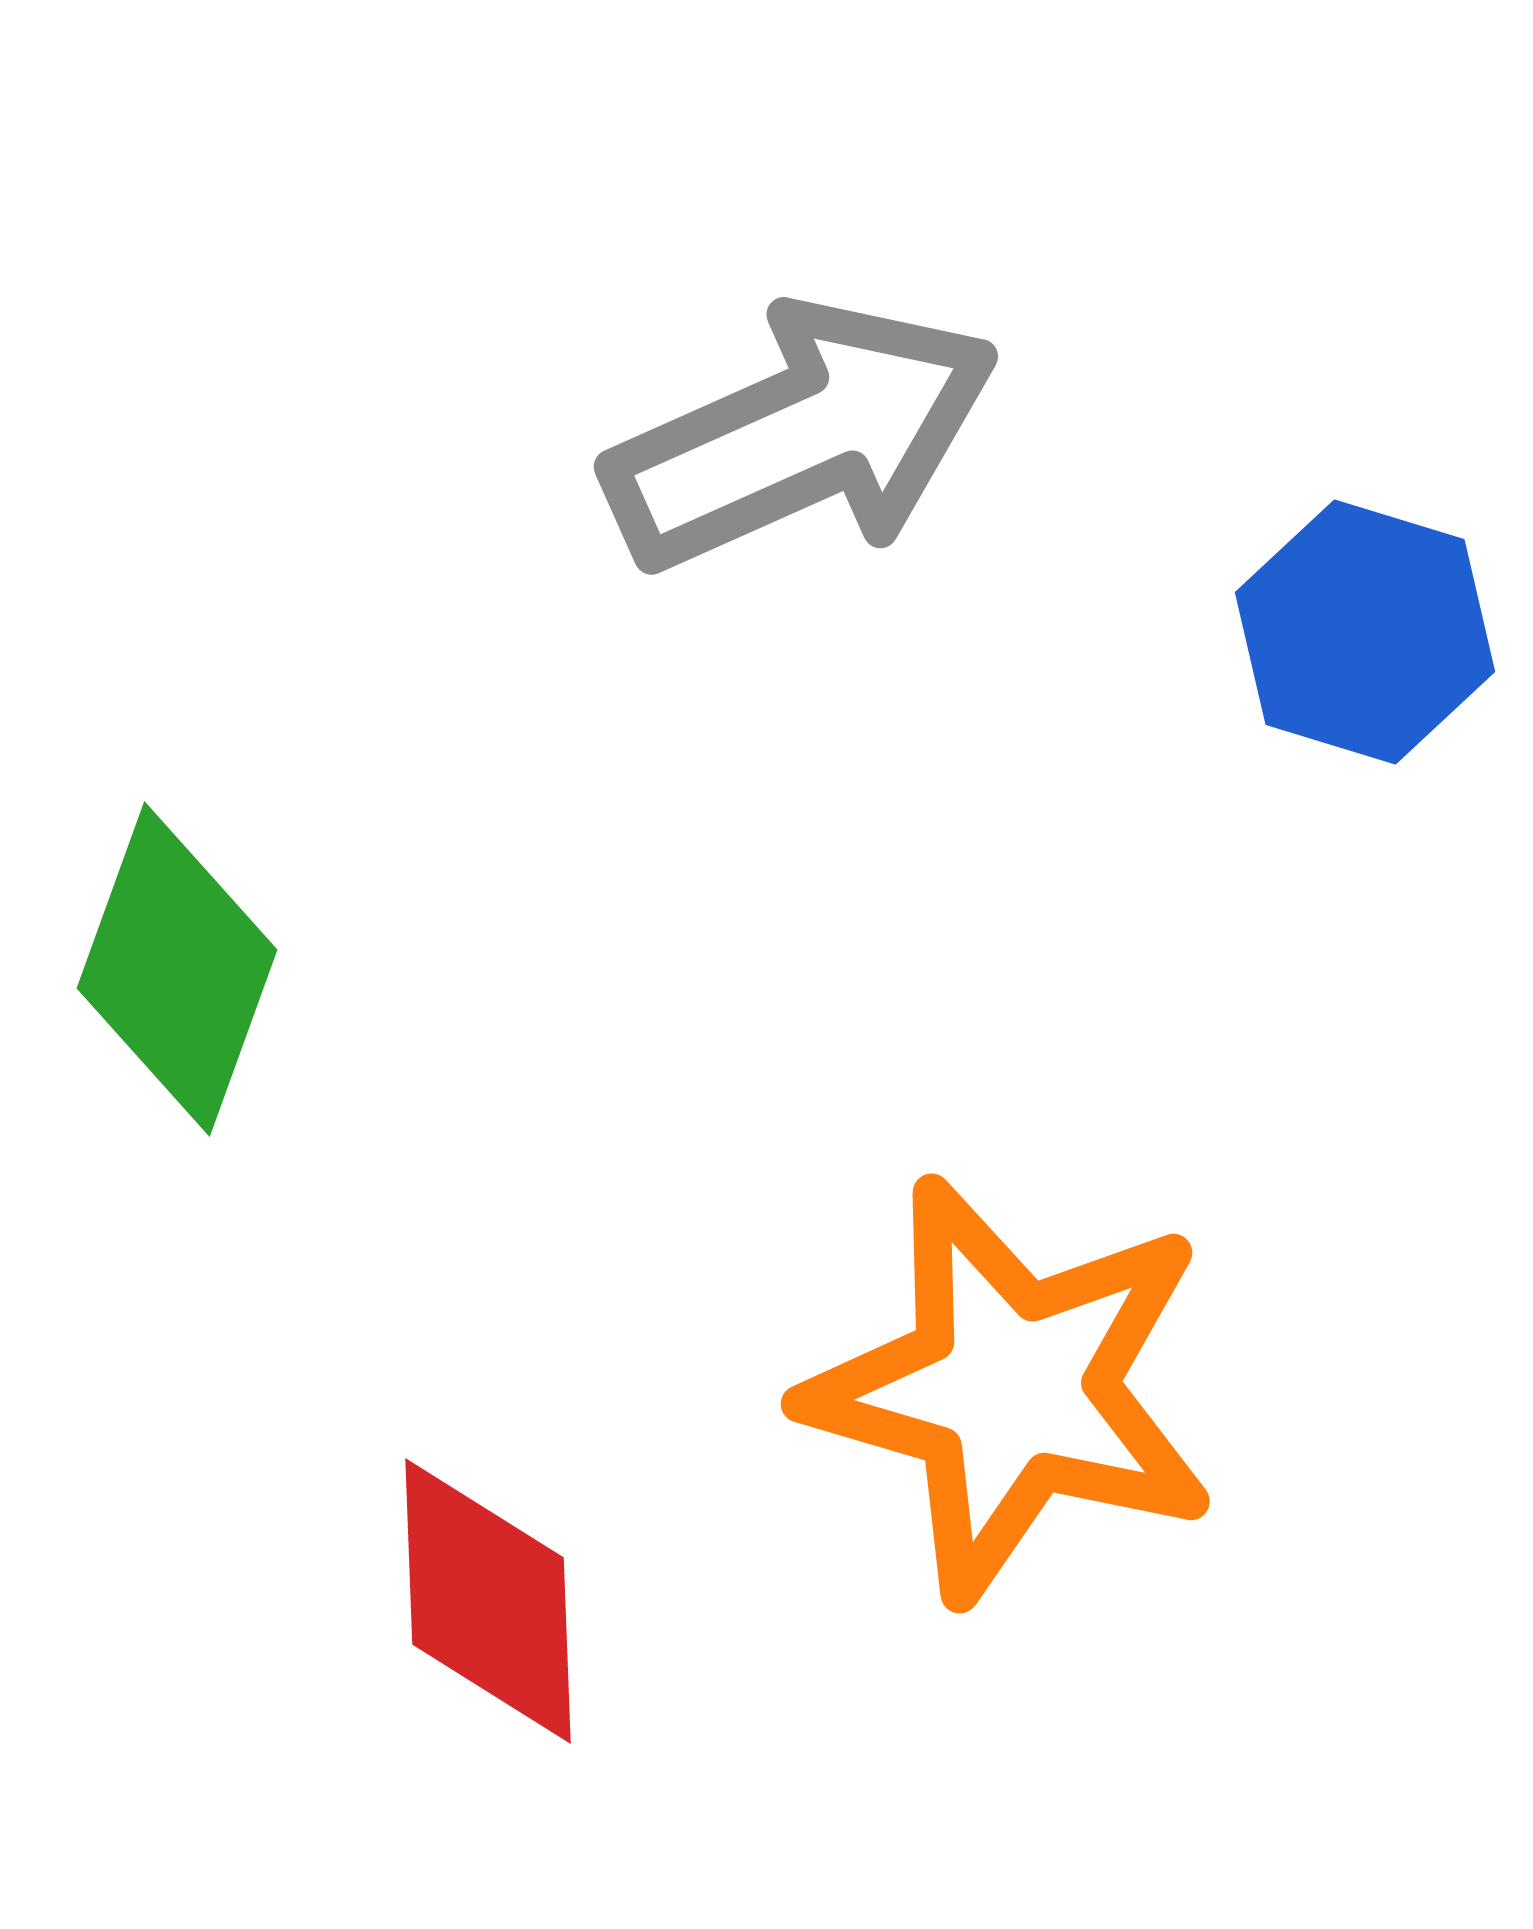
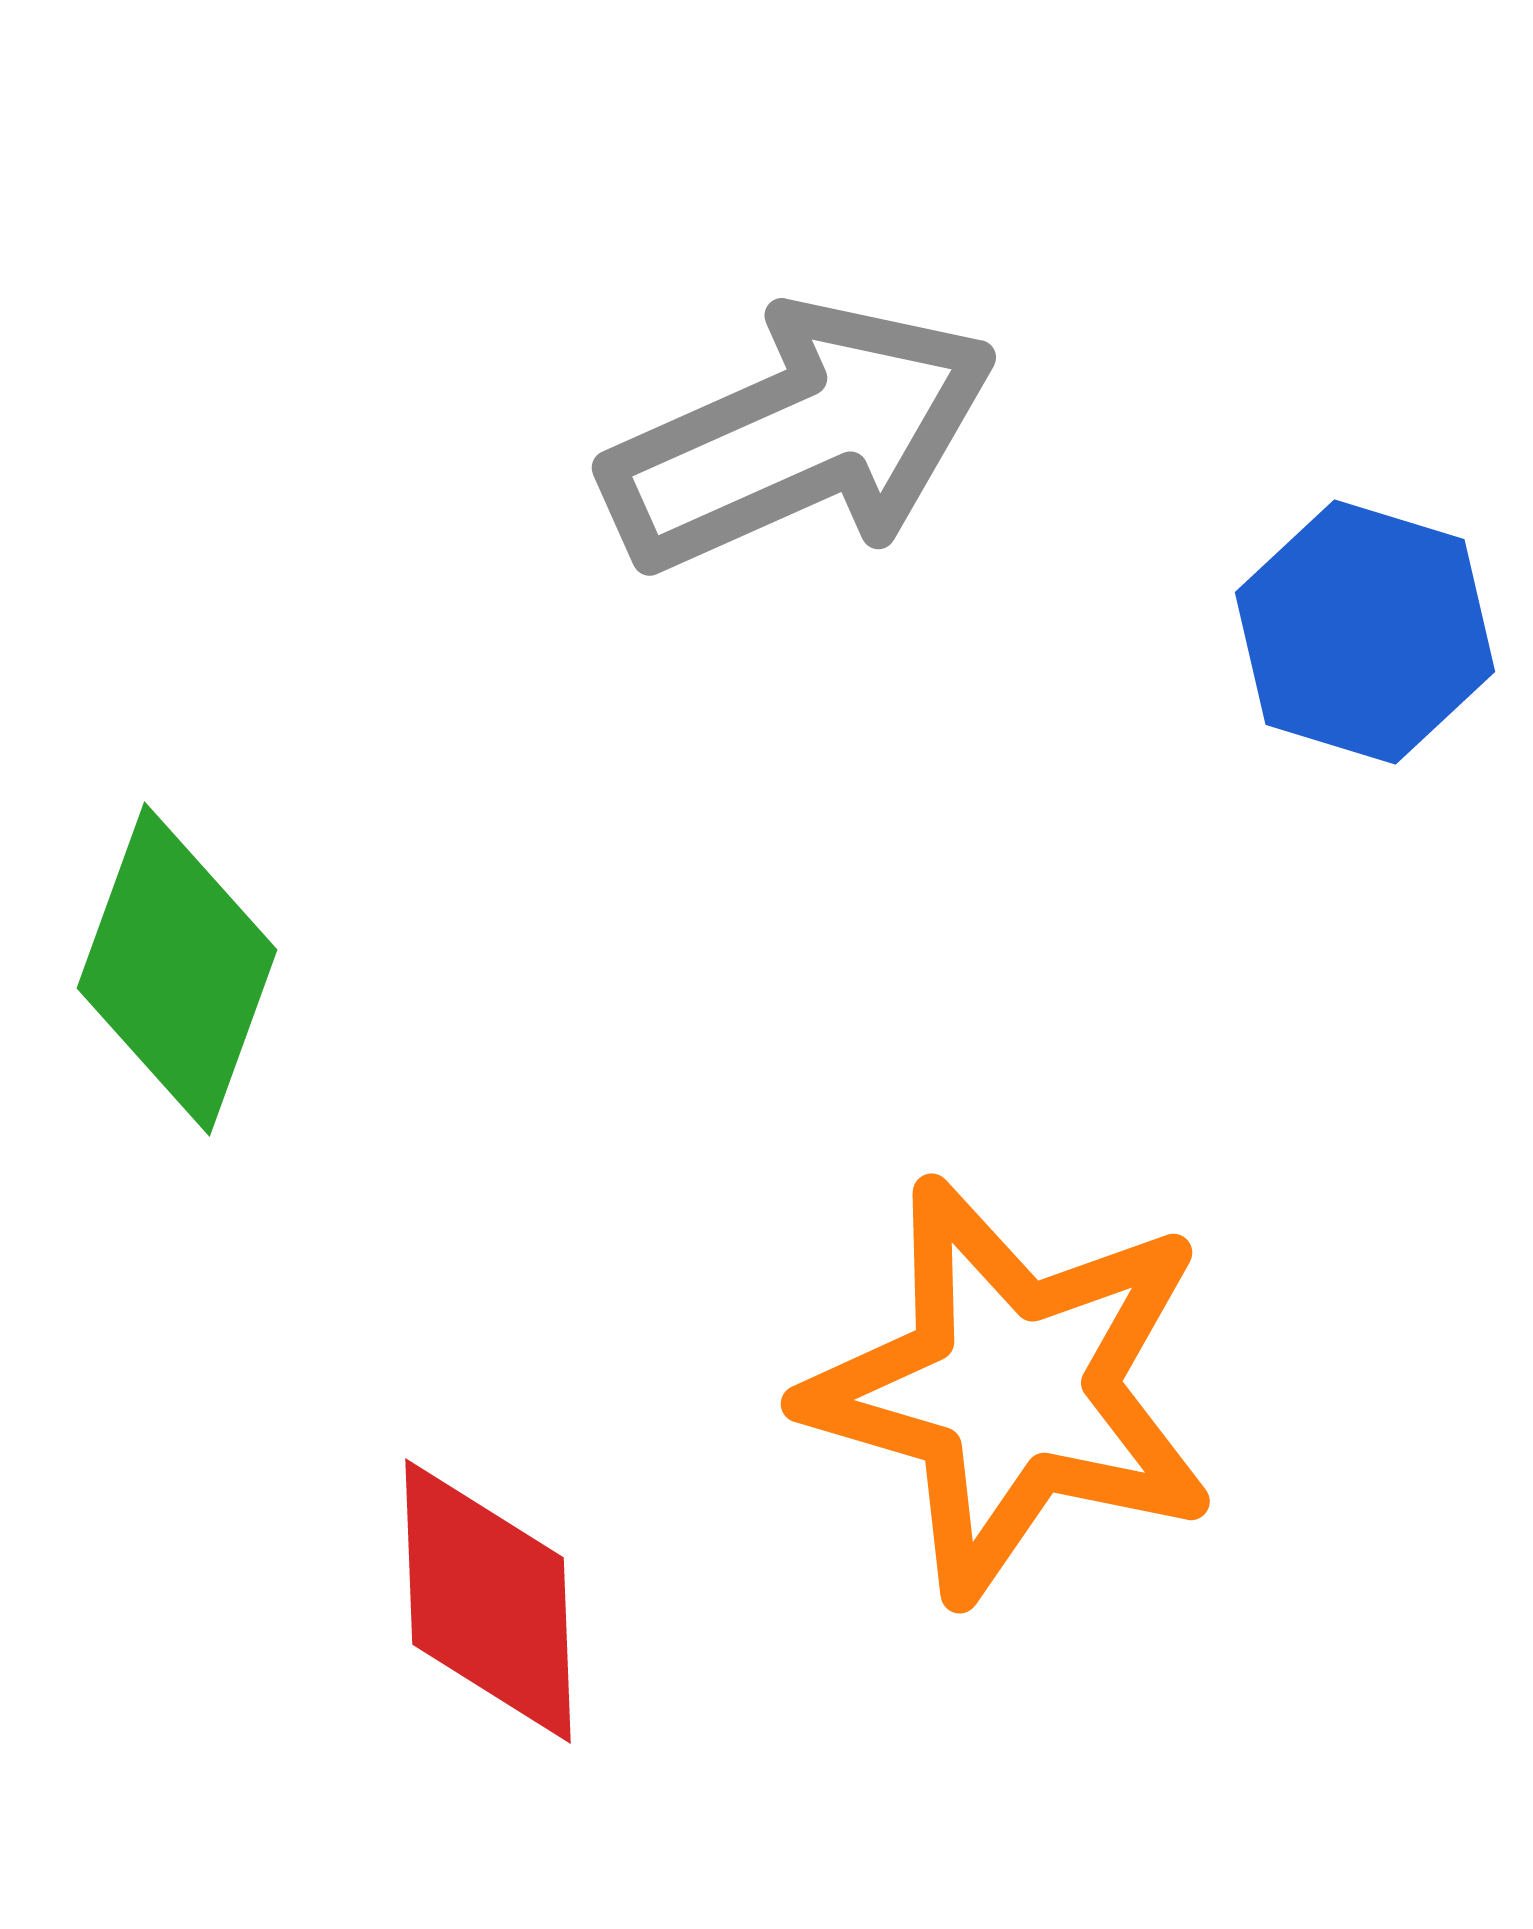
gray arrow: moved 2 px left, 1 px down
